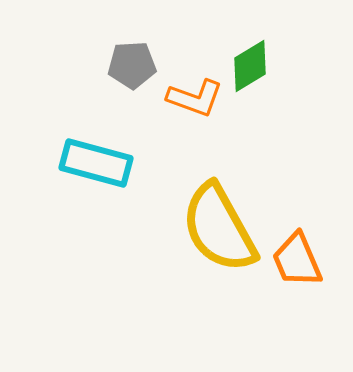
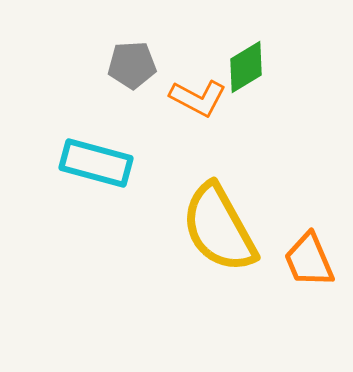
green diamond: moved 4 px left, 1 px down
orange L-shape: moved 3 px right; rotated 8 degrees clockwise
orange trapezoid: moved 12 px right
